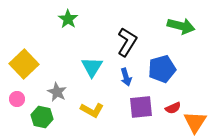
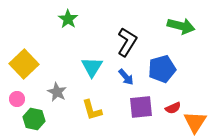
blue arrow: rotated 24 degrees counterclockwise
yellow L-shape: rotated 45 degrees clockwise
green hexagon: moved 8 px left, 2 px down
